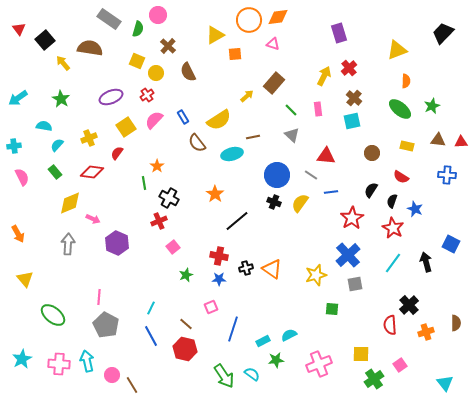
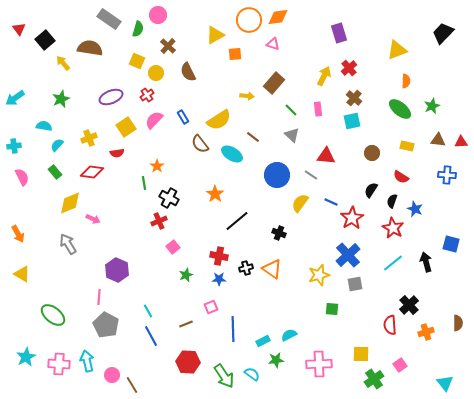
yellow arrow at (247, 96): rotated 48 degrees clockwise
cyan arrow at (18, 98): moved 3 px left
green star at (61, 99): rotated 18 degrees clockwise
brown line at (253, 137): rotated 48 degrees clockwise
brown semicircle at (197, 143): moved 3 px right, 1 px down
red semicircle at (117, 153): rotated 136 degrees counterclockwise
cyan ellipse at (232, 154): rotated 45 degrees clockwise
blue line at (331, 192): moved 10 px down; rotated 32 degrees clockwise
black cross at (274, 202): moved 5 px right, 31 px down
purple hexagon at (117, 243): moved 27 px down
gray arrow at (68, 244): rotated 35 degrees counterclockwise
blue square at (451, 244): rotated 12 degrees counterclockwise
cyan line at (393, 263): rotated 15 degrees clockwise
yellow star at (316, 275): moved 3 px right
yellow triangle at (25, 279): moved 3 px left, 5 px up; rotated 18 degrees counterclockwise
cyan line at (151, 308): moved 3 px left, 3 px down; rotated 56 degrees counterclockwise
brown semicircle at (456, 323): moved 2 px right
brown line at (186, 324): rotated 64 degrees counterclockwise
blue line at (233, 329): rotated 20 degrees counterclockwise
red hexagon at (185, 349): moved 3 px right, 13 px down; rotated 10 degrees counterclockwise
cyan star at (22, 359): moved 4 px right, 2 px up
pink cross at (319, 364): rotated 20 degrees clockwise
